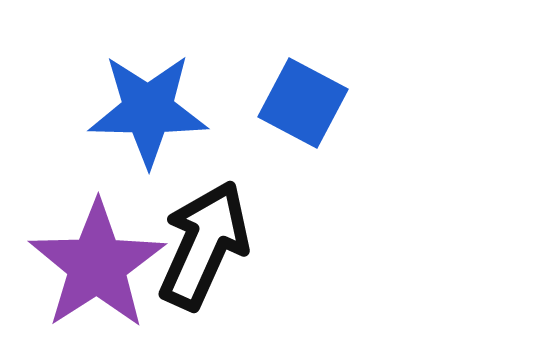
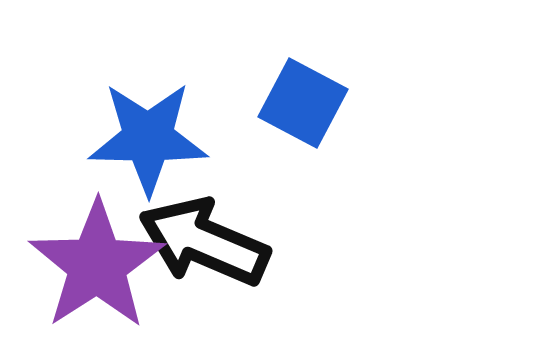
blue star: moved 28 px down
black arrow: moved 3 px up; rotated 91 degrees counterclockwise
